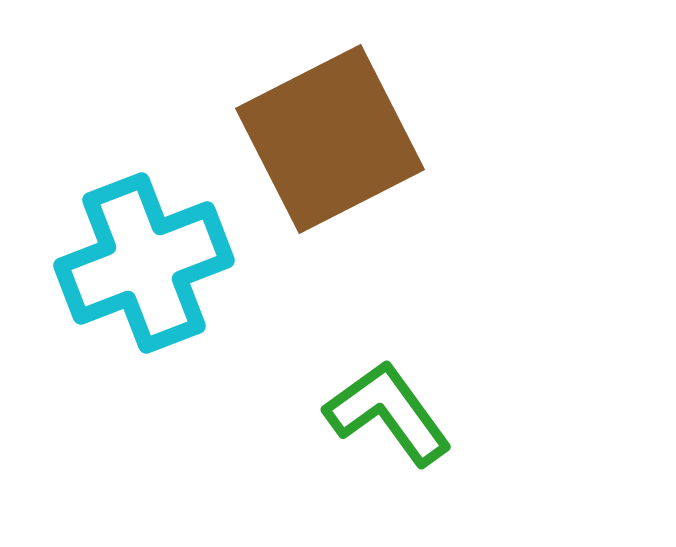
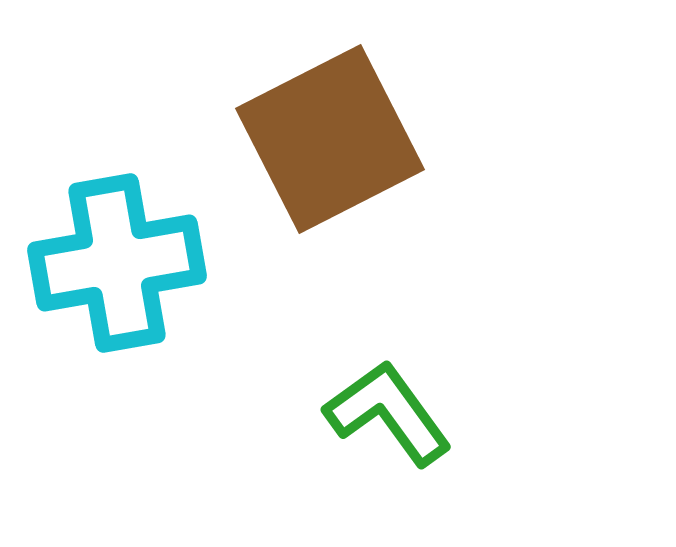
cyan cross: moved 27 px left; rotated 11 degrees clockwise
